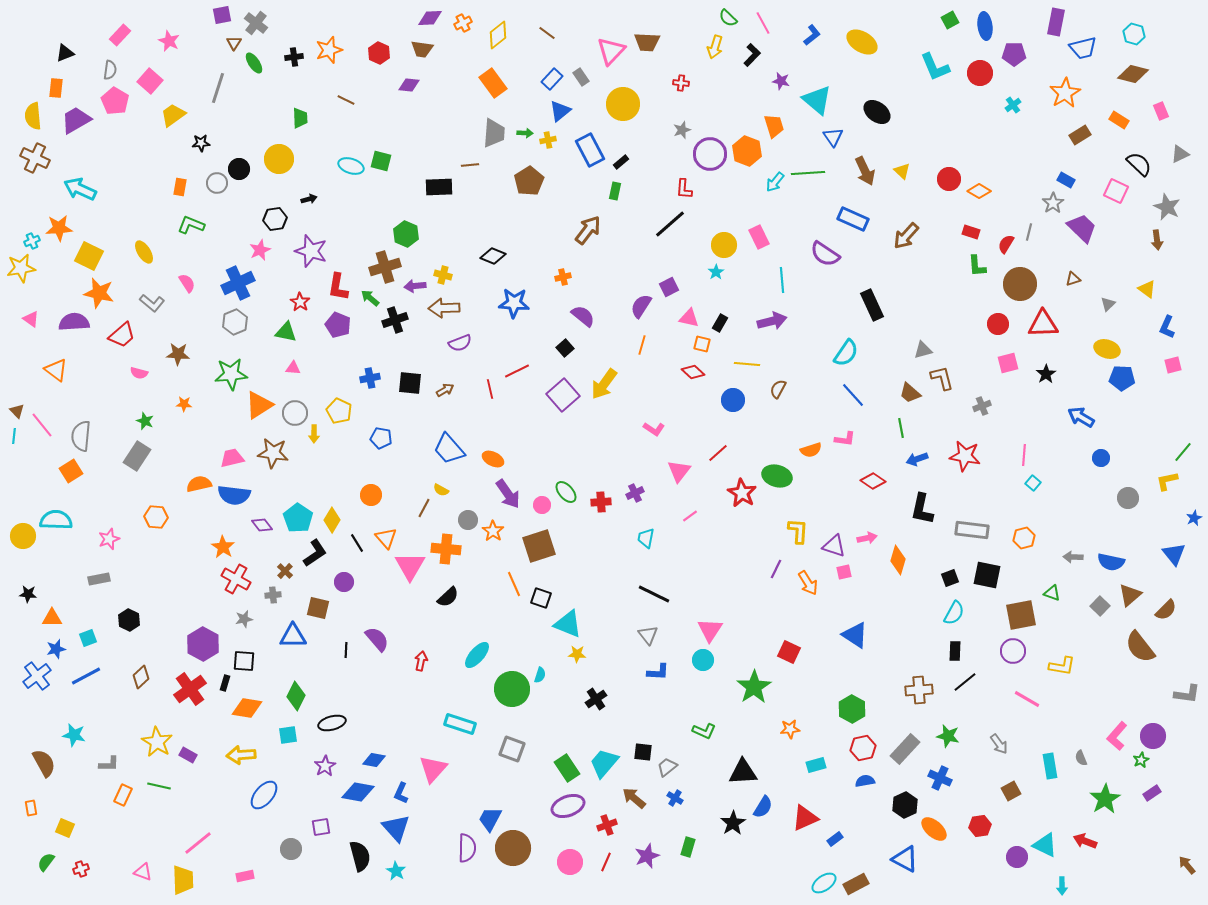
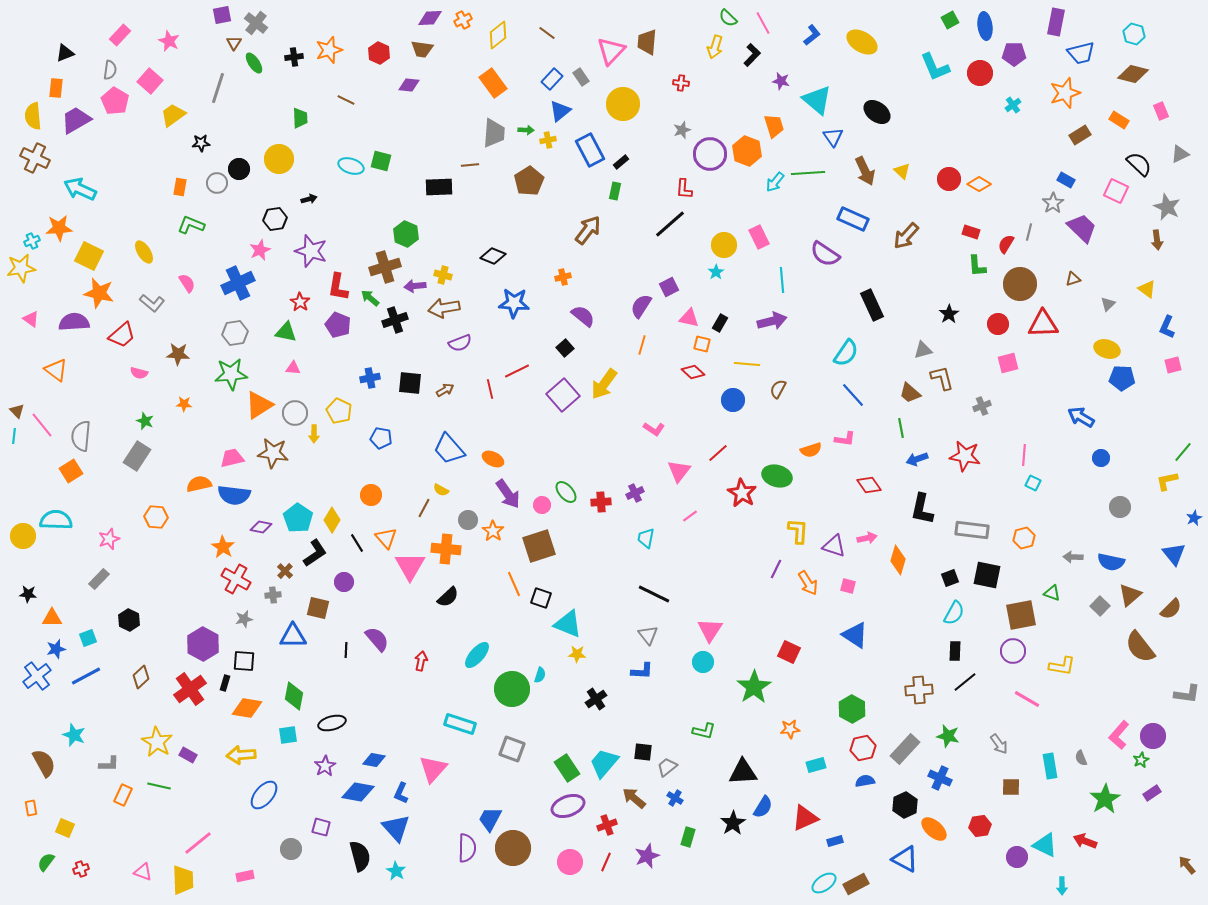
orange cross at (463, 23): moved 3 px up
brown trapezoid at (647, 42): rotated 92 degrees clockwise
blue trapezoid at (1083, 48): moved 2 px left, 5 px down
orange star at (1065, 93): rotated 12 degrees clockwise
green arrow at (525, 133): moved 1 px right, 3 px up
orange diamond at (979, 191): moved 7 px up
brown arrow at (444, 308): rotated 8 degrees counterclockwise
gray hexagon at (235, 322): moved 11 px down; rotated 15 degrees clockwise
black star at (1046, 374): moved 97 px left, 60 px up
red diamond at (873, 481): moved 4 px left, 4 px down; rotated 20 degrees clockwise
cyan square at (1033, 483): rotated 14 degrees counterclockwise
gray circle at (1128, 498): moved 8 px left, 9 px down
purple diamond at (262, 525): moved 1 px left, 2 px down; rotated 40 degrees counterclockwise
pink square at (844, 572): moved 4 px right, 14 px down; rotated 28 degrees clockwise
gray rectangle at (99, 579): rotated 35 degrees counterclockwise
brown semicircle at (1166, 610): moved 5 px right, 1 px up
cyan circle at (703, 660): moved 2 px down
blue L-shape at (658, 672): moved 16 px left, 1 px up
green diamond at (296, 696): moved 2 px left; rotated 16 degrees counterclockwise
green L-shape at (704, 731): rotated 10 degrees counterclockwise
cyan star at (74, 735): rotated 10 degrees clockwise
pink L-shape at (1117, 736): moved 2 px right, 1 px up
brown square at (1011, 791): moved 4 px up; rotated 30 degrees clockwise
purple square at (321, 827): rotated 24 degrees clockwise
blue rectangle at (835, 839): moved 2 px down; rotated 21 degrees clockwise
green rectangle at (688, 847): moved 10 px up
